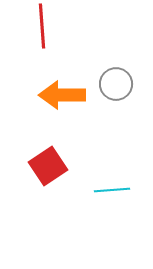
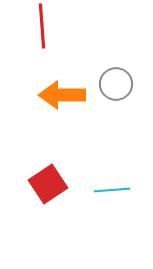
red square: moved 18 px down
